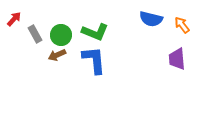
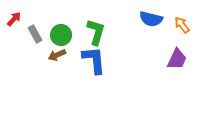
green L-shape: moved 1 px right; rotated 96 degrees counterclockwise
purple trapezoid: rotated 150 degrees counterclockwise
